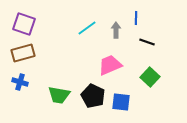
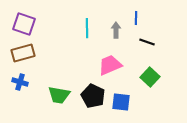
cyan line: rotated 54 degrees counterclockwise
